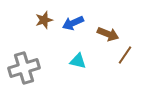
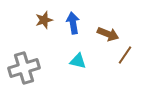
blue arrow: rotated 105 degrees clockwise
